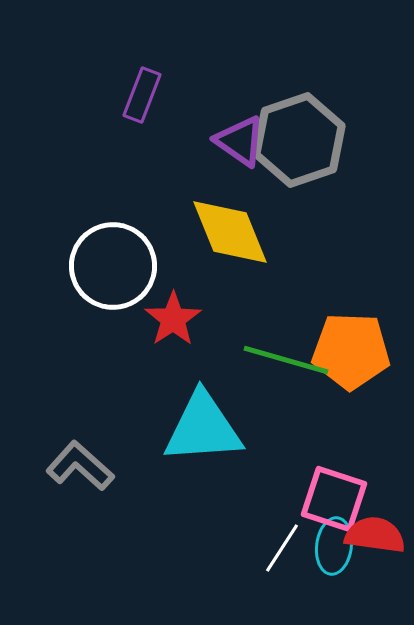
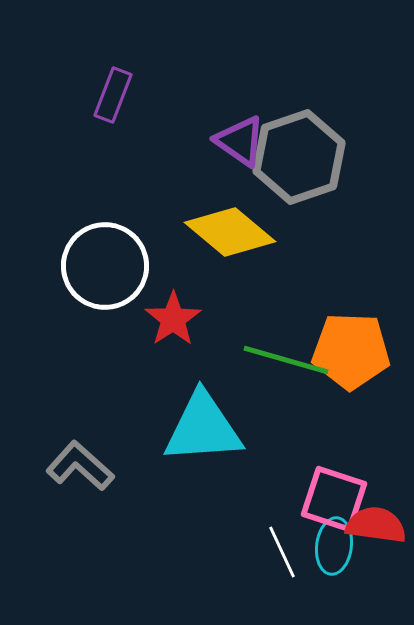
purple rectangle: moved 29 px left
gray hexagon: moved 17 px down
yellow diamond: rotated 28 degrees counterclockwise
white circle: moved 8 px left
red semicircle: moved 1 px right, 10 px up
white line: moved 4 px down; rotated 58 degrees counterclockwise
